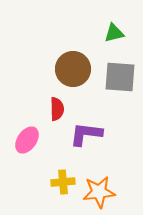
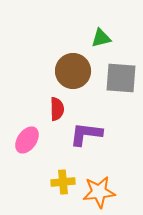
green triangle: moved 13 px left, 5 px down
brown circle: moved 2 px down
gray square: moved 1 px right, 1 px down
